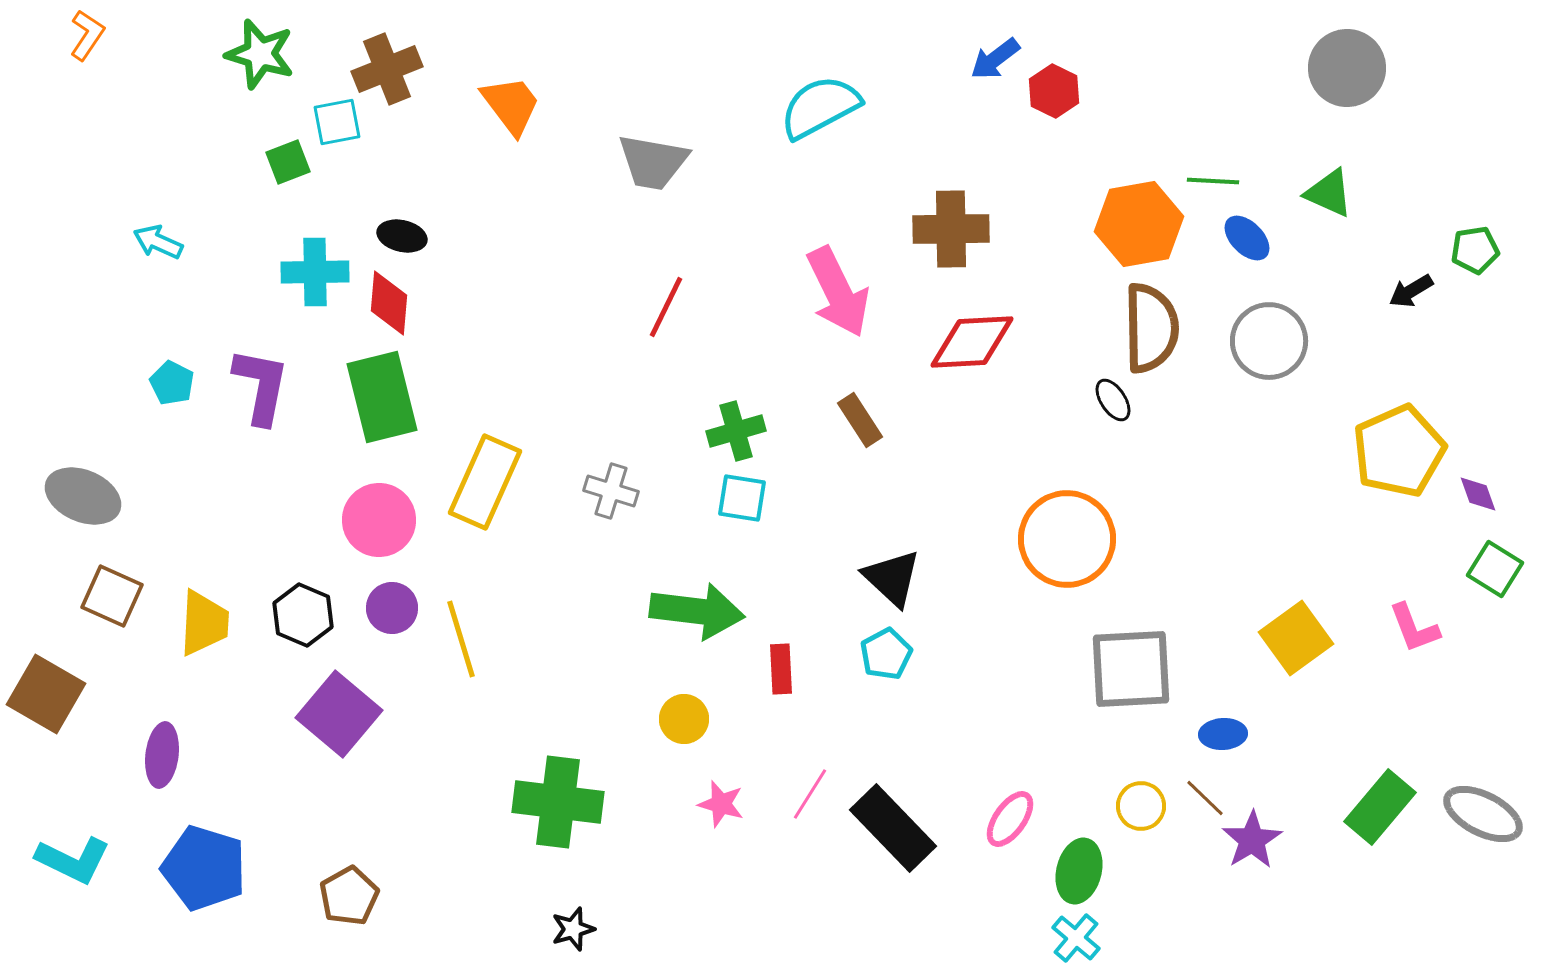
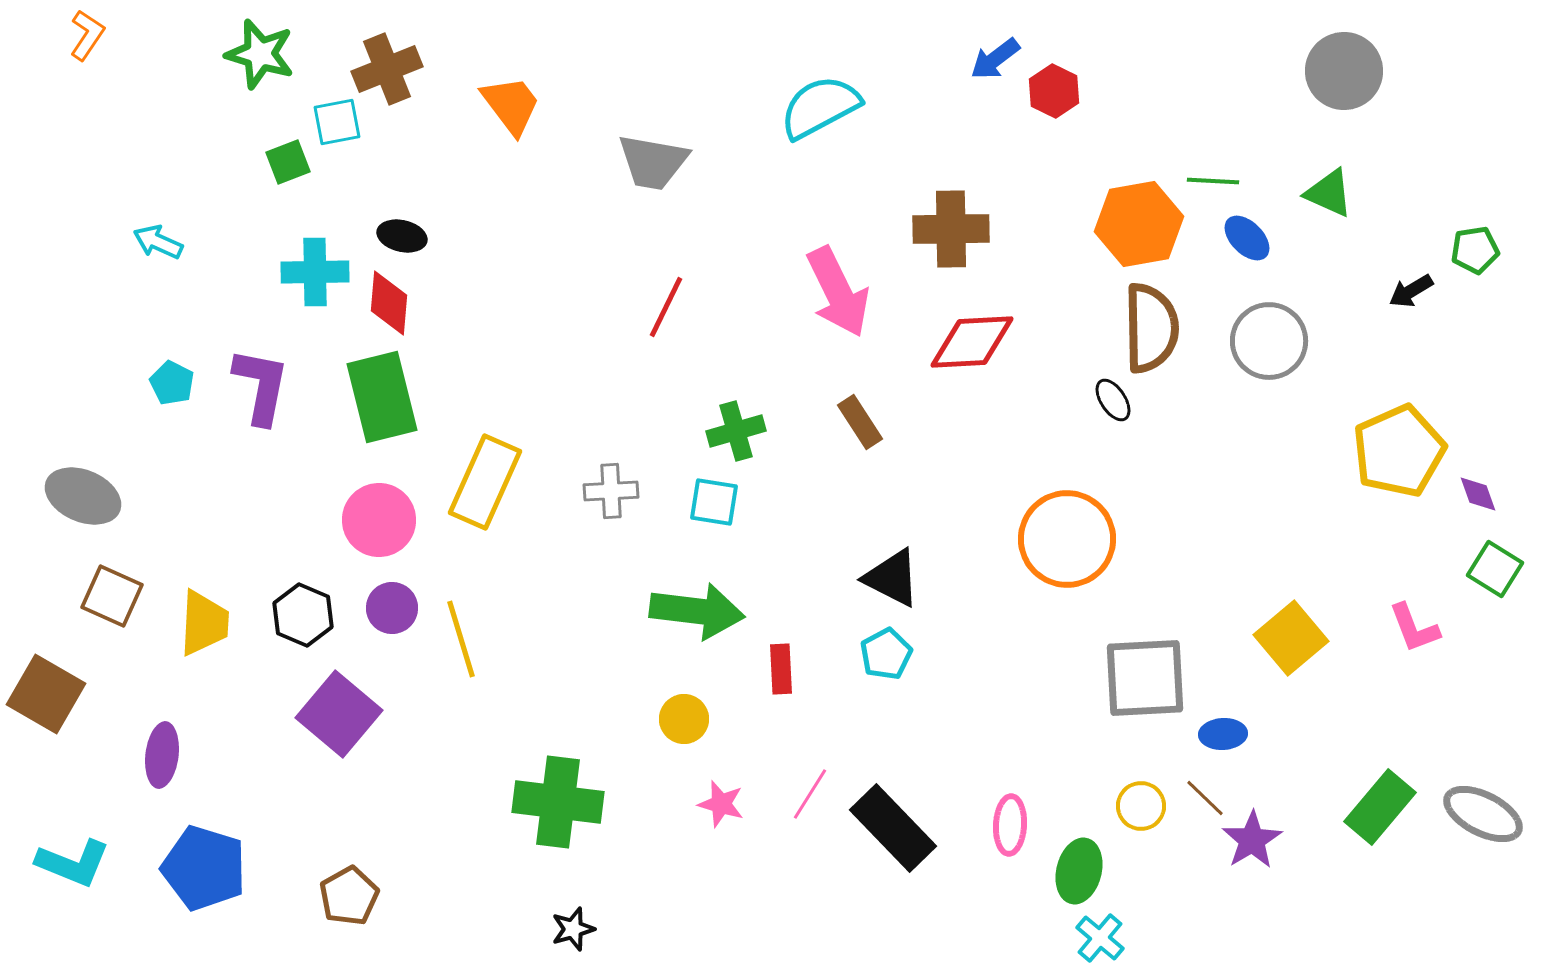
gray circle at (1347, 68): moved 3 px left, 3 px down
brown rectangle at (860, 420): moved 2 px down
gray cross at (611, 491): rotated 20 degrees counterclockwise
cyan square at (742, 498): moved 28 px left, 4 px down
black triangle at (892, 578): rotated 16 degrees counterclockwise
yellow square at (1296, 638): moved 5 px left; rotated 4 degrees counterclockwise
gray square at (1131, 669): moved 14 px right, 9 px down
pink ellipse at (1010, 819): moved 6 px down; rotated 32 degrees counterclockwise
cyan L-shape at (73, 860): moved 3 px down; rotated 4 degrees counterclockwise
cyan cross at (1076, 938): moved 24 px right
